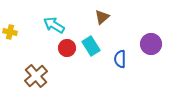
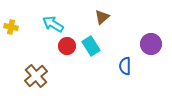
cyan arrow: moved 1 px left, 1 px up
yellow cross: moved 1 px right, 5 px up
red circle: moved 2 px up
blue semicircle: moved 5 px right, 7 px down
